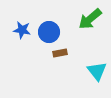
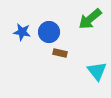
blue star: moved 2 px down
brown rectangle: rotated 24 degrees clockwise
